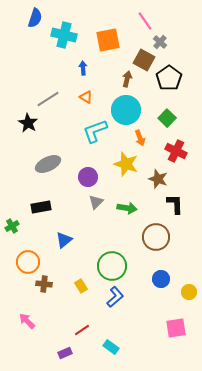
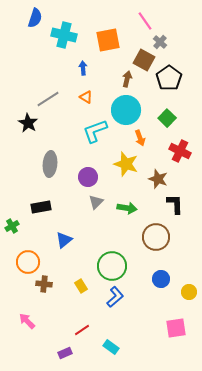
red cross: moved 4 px right
gray ellipse: moved 2 px right; rotated 60 degrees counterclockwise
